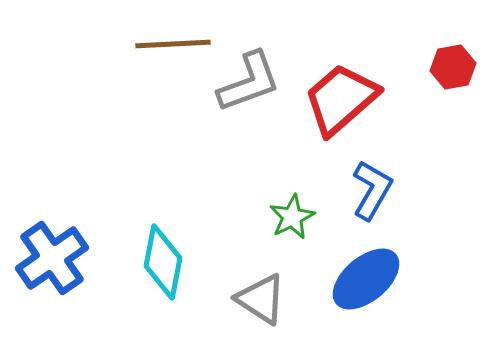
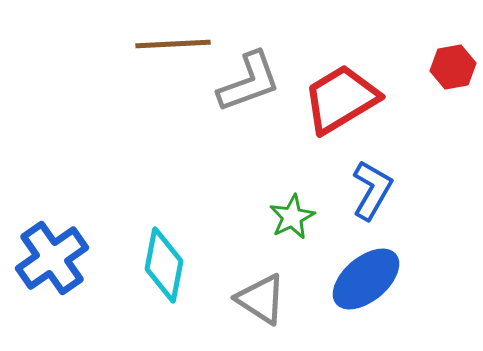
red trapezoid: rotated 10 degrees clockwise
cyan diamond: moved 1 px right, 3 px down
